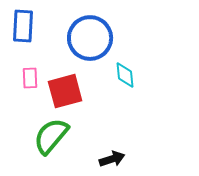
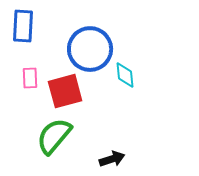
blue circle: moved 11 px down
green semicircle: moved 3 px right
